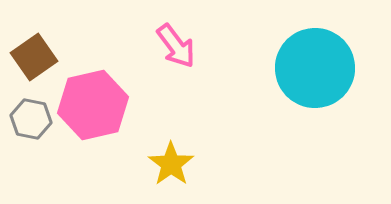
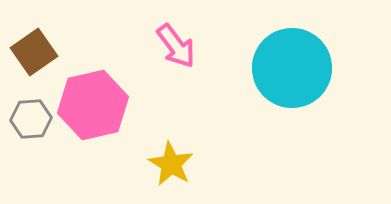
brown square: moved 5 px up
cyan circle: moved 23 px left
gray hexagon: rotated 15 degrees counterclockwise
yellow star: rotated 6 degrees counterclockwise
